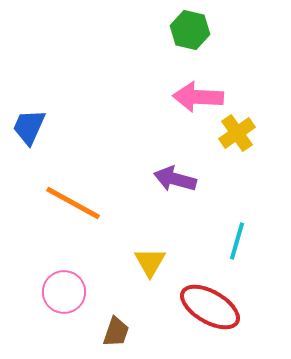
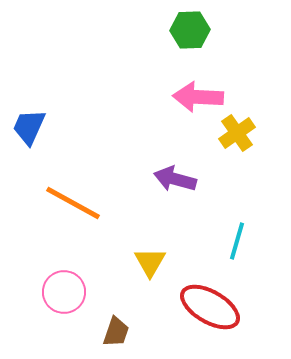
green hexagon: rotated 15 degrees counterclockwise
